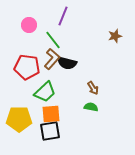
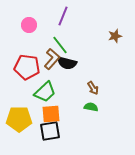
green line: moved 7 px right, 5 px down
